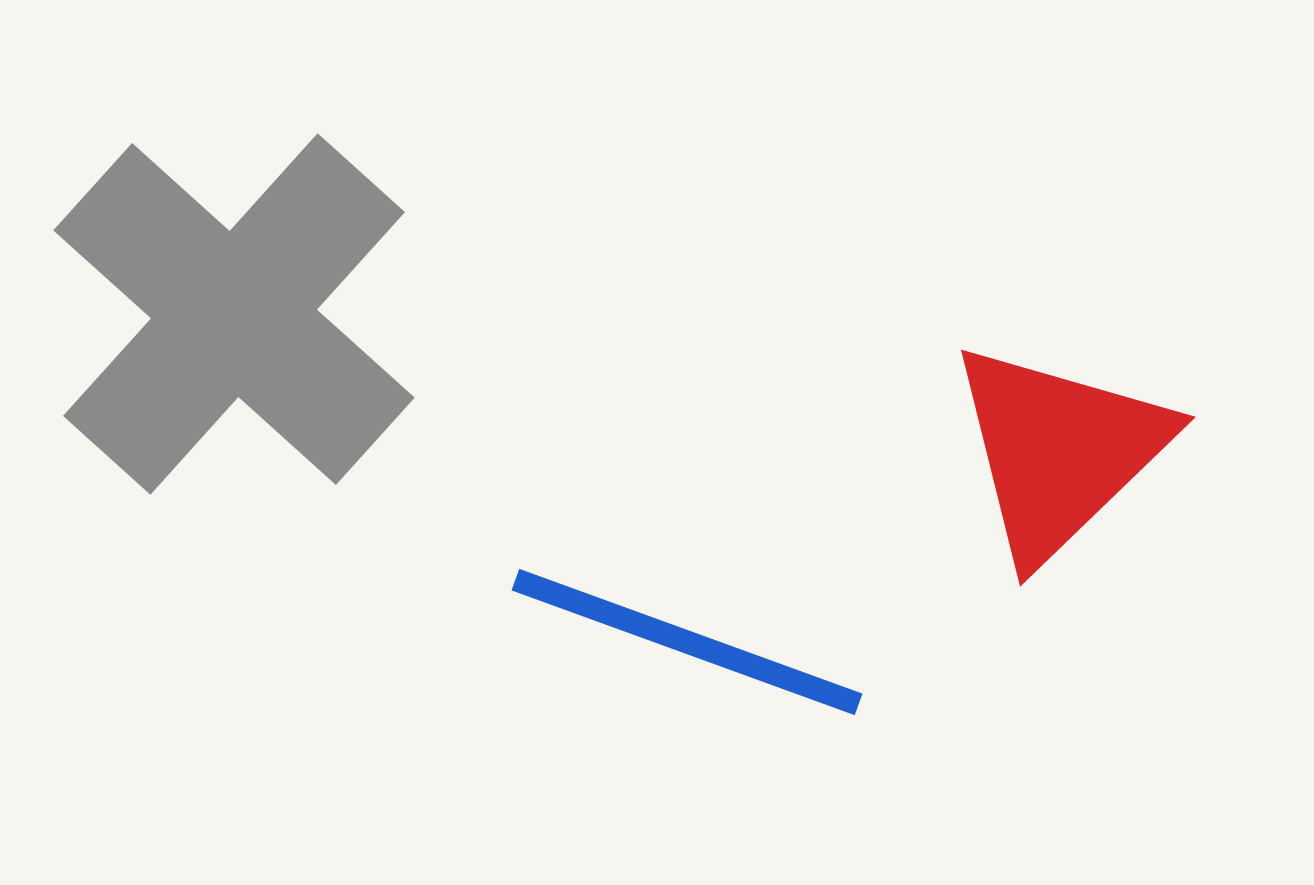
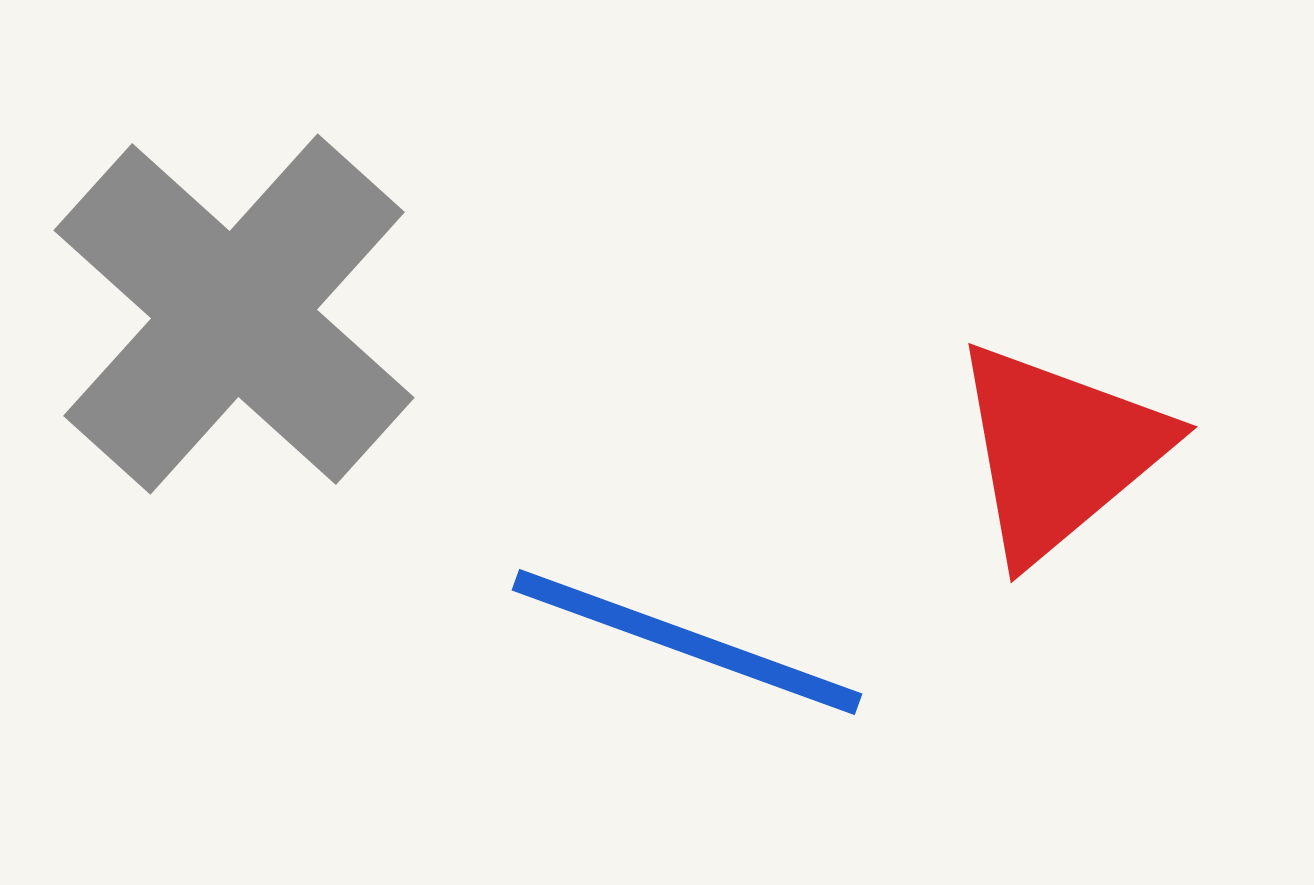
red triangle: rotated 4 degrees clockwise
